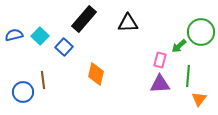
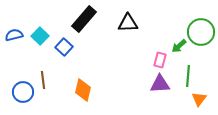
orange diamond: moved 13 px left, 16 px down
